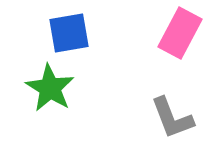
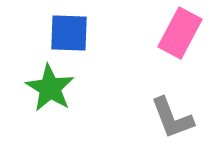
blue square: rotated 12 degrees clockwise
